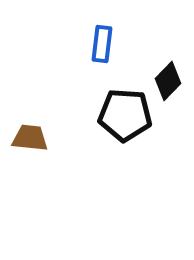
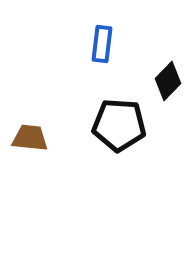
black pentagon: moved 6 px left, 10 px down
